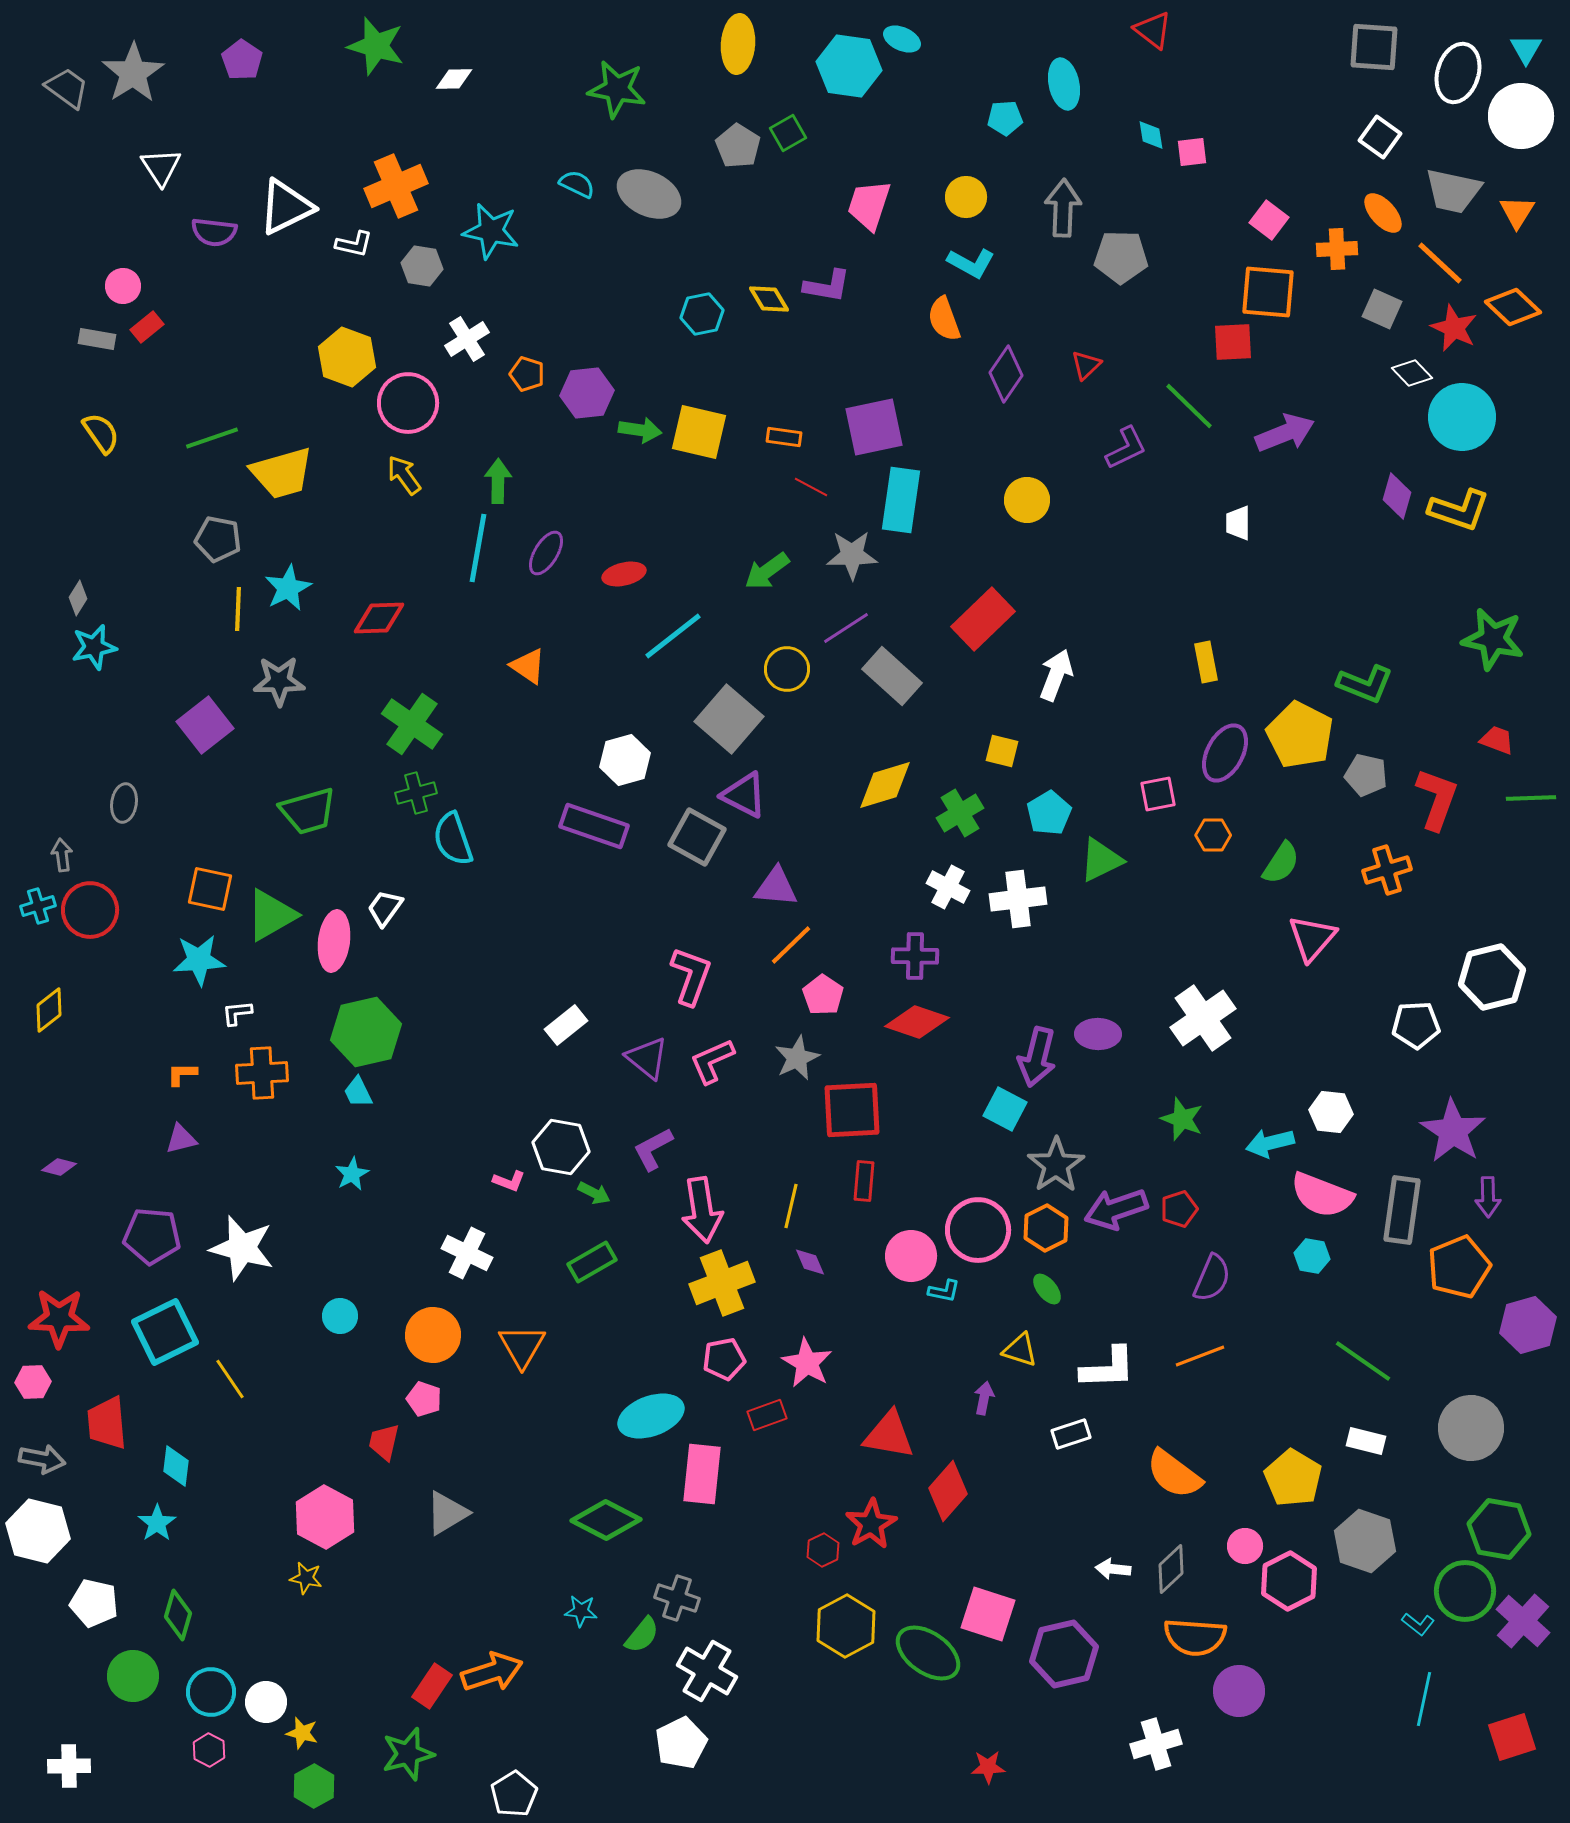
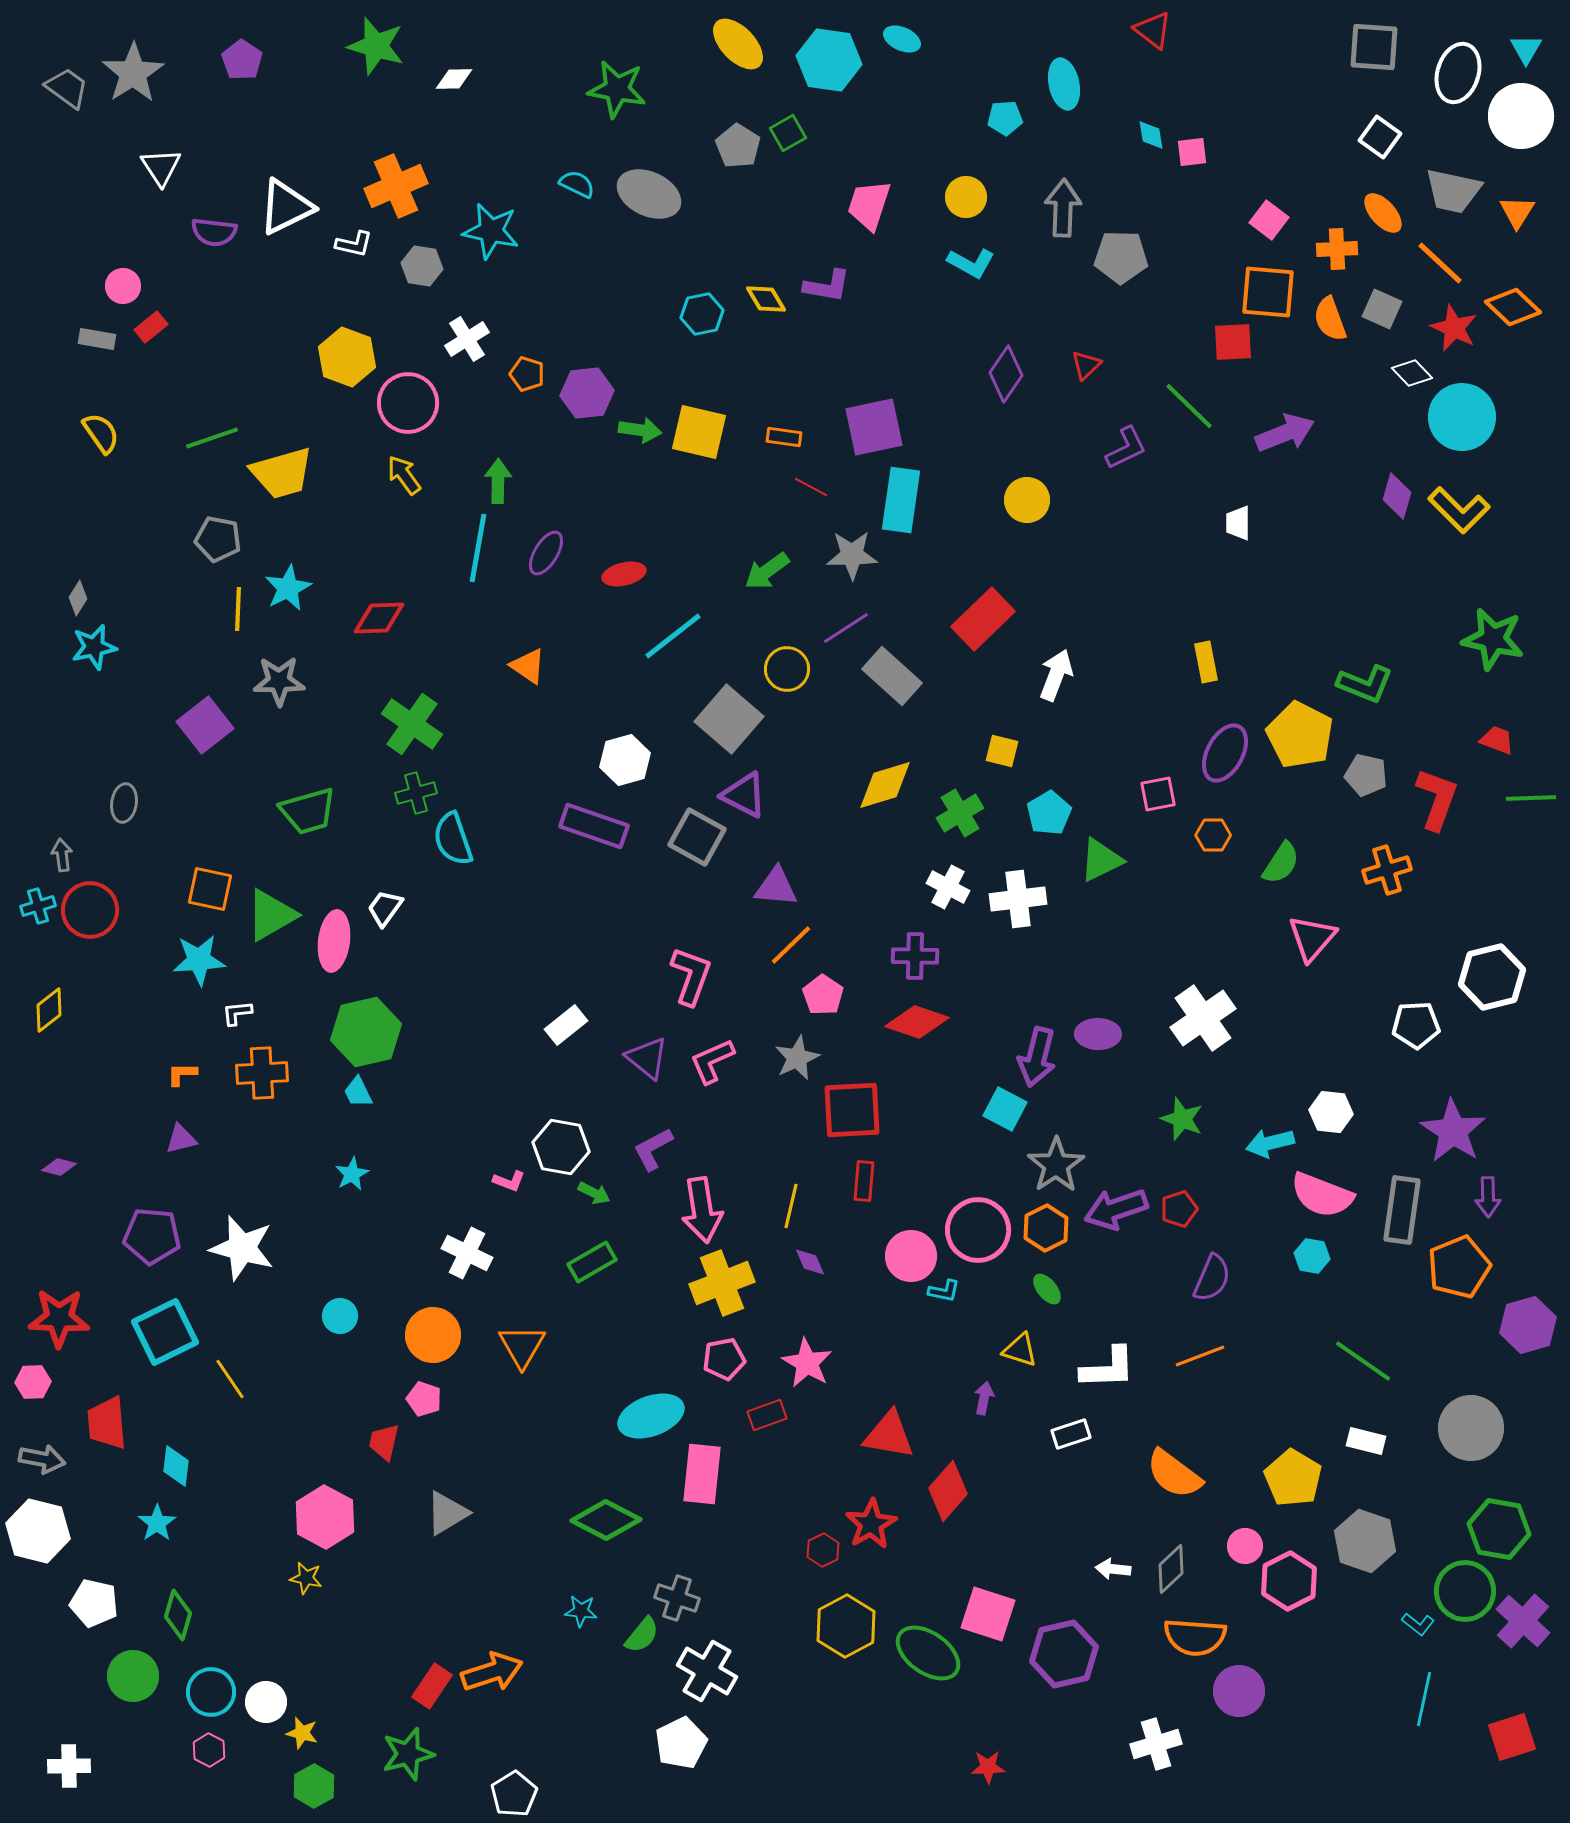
yellow ellipse at (738, 44): rotated 48 degrees counterclockwise
cyan hexagon at (849, 66): moved 20 px left, 6 px up
yellow diamond at (769, 299): moved 3 px left
orange semicircle at (944, 319): moved 386 px right
red rectangle at (147, 327): moved 4 px right
yellow L-shape at (1459, 510): rotated 26 degrees clockwise
